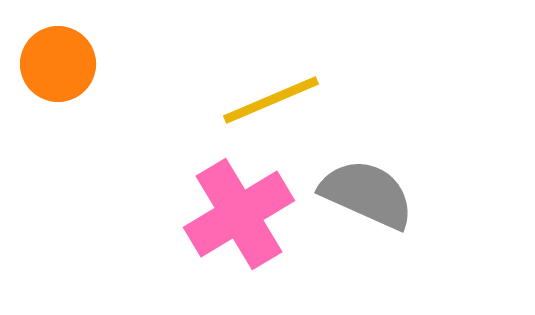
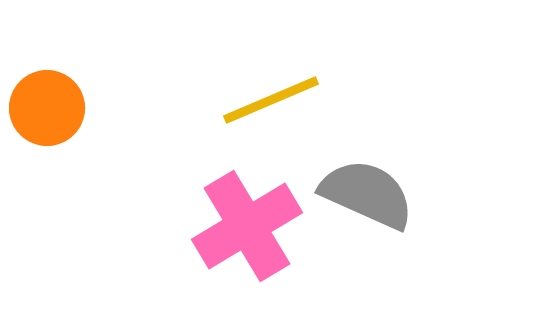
orange circle: moved 11 px left, 44 px down
pink cross: moved 8 px right, 12 px down
